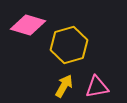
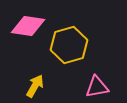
pink diamond: moved 1 px down; rotated 8 degrees counterclockwise
yellow arrow: moved 29 px left
